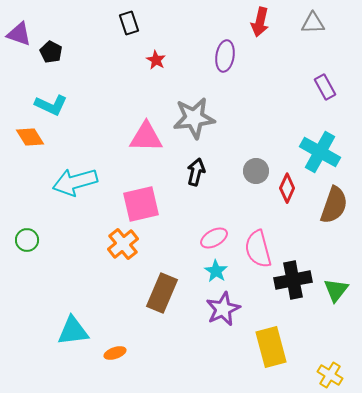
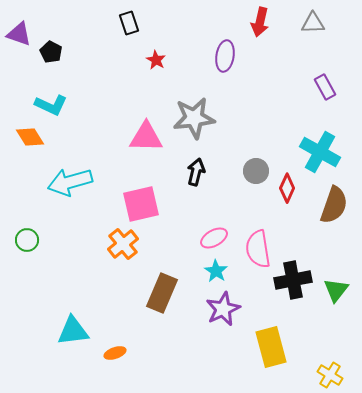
cyan arrow: moved 5 px left
pink semicircle: rotated 6 degrees clockwise
